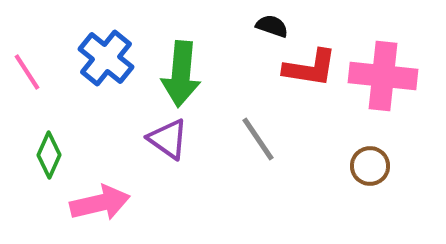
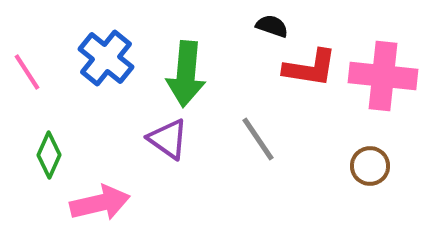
green arrow: moved 5 px right
